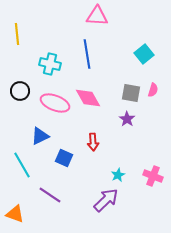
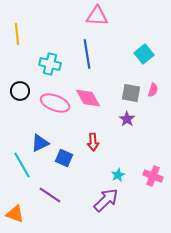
blue triangle: moved 7 px down
